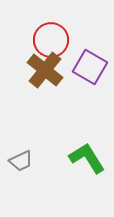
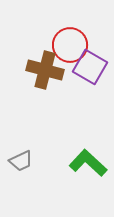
red circle: moved 19 px right, 5 px down
brown cross: rotated 24 degrees counterclockwise
green L-shape: moved 1 px right, 5 px down; rotated 15 degrees counterclockwise
